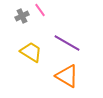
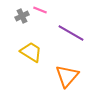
pink line: rotated 32 degrees counterclockwise
purple line: moved 4 px right, 10 px up
orange triangle: rotated 40 degrees clockwise
